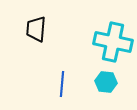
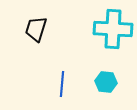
black trapezoid: rotated 12 degrees clockwise
cyan cross: moved 13 px up; rotated 9 degrees counterclockwise
